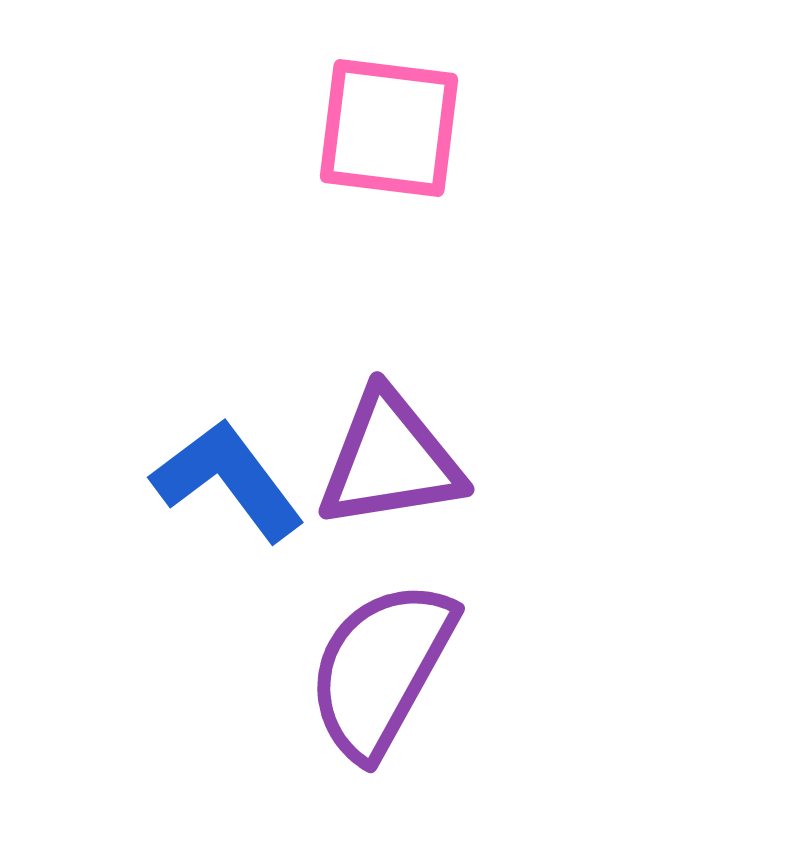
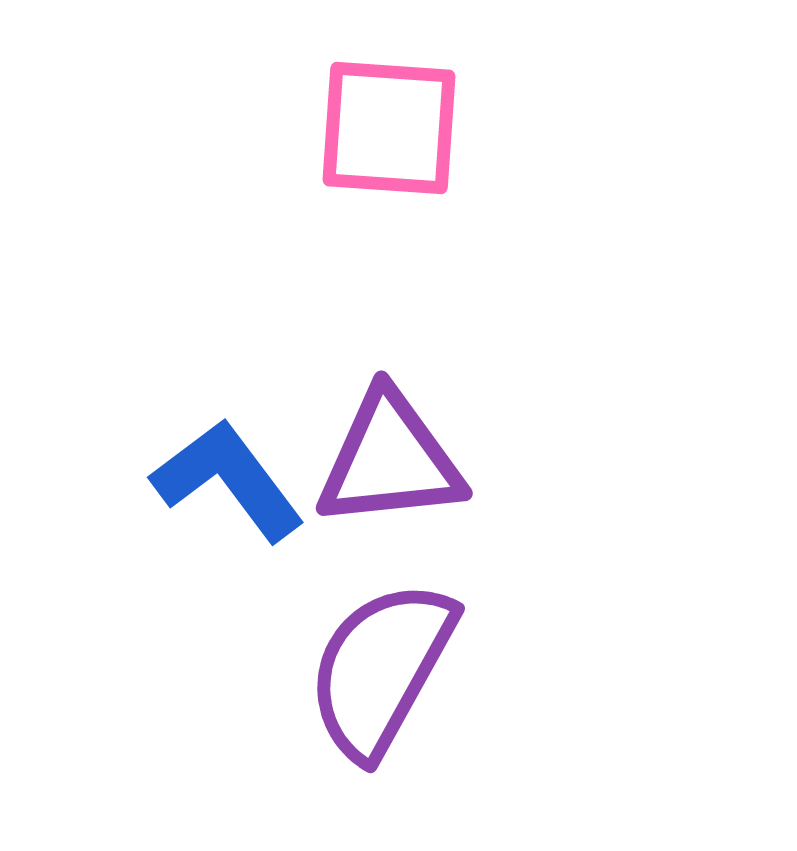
pink square: rotated 3 degrees counterclockwise
purple triangle: rotated 3 degrees clockwise
